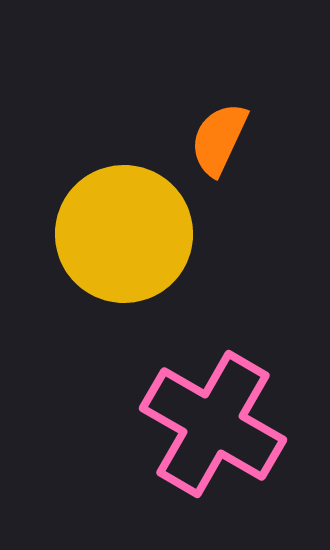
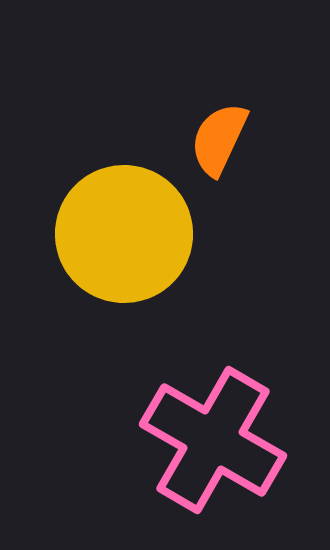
pink cross: moved 16 px down
